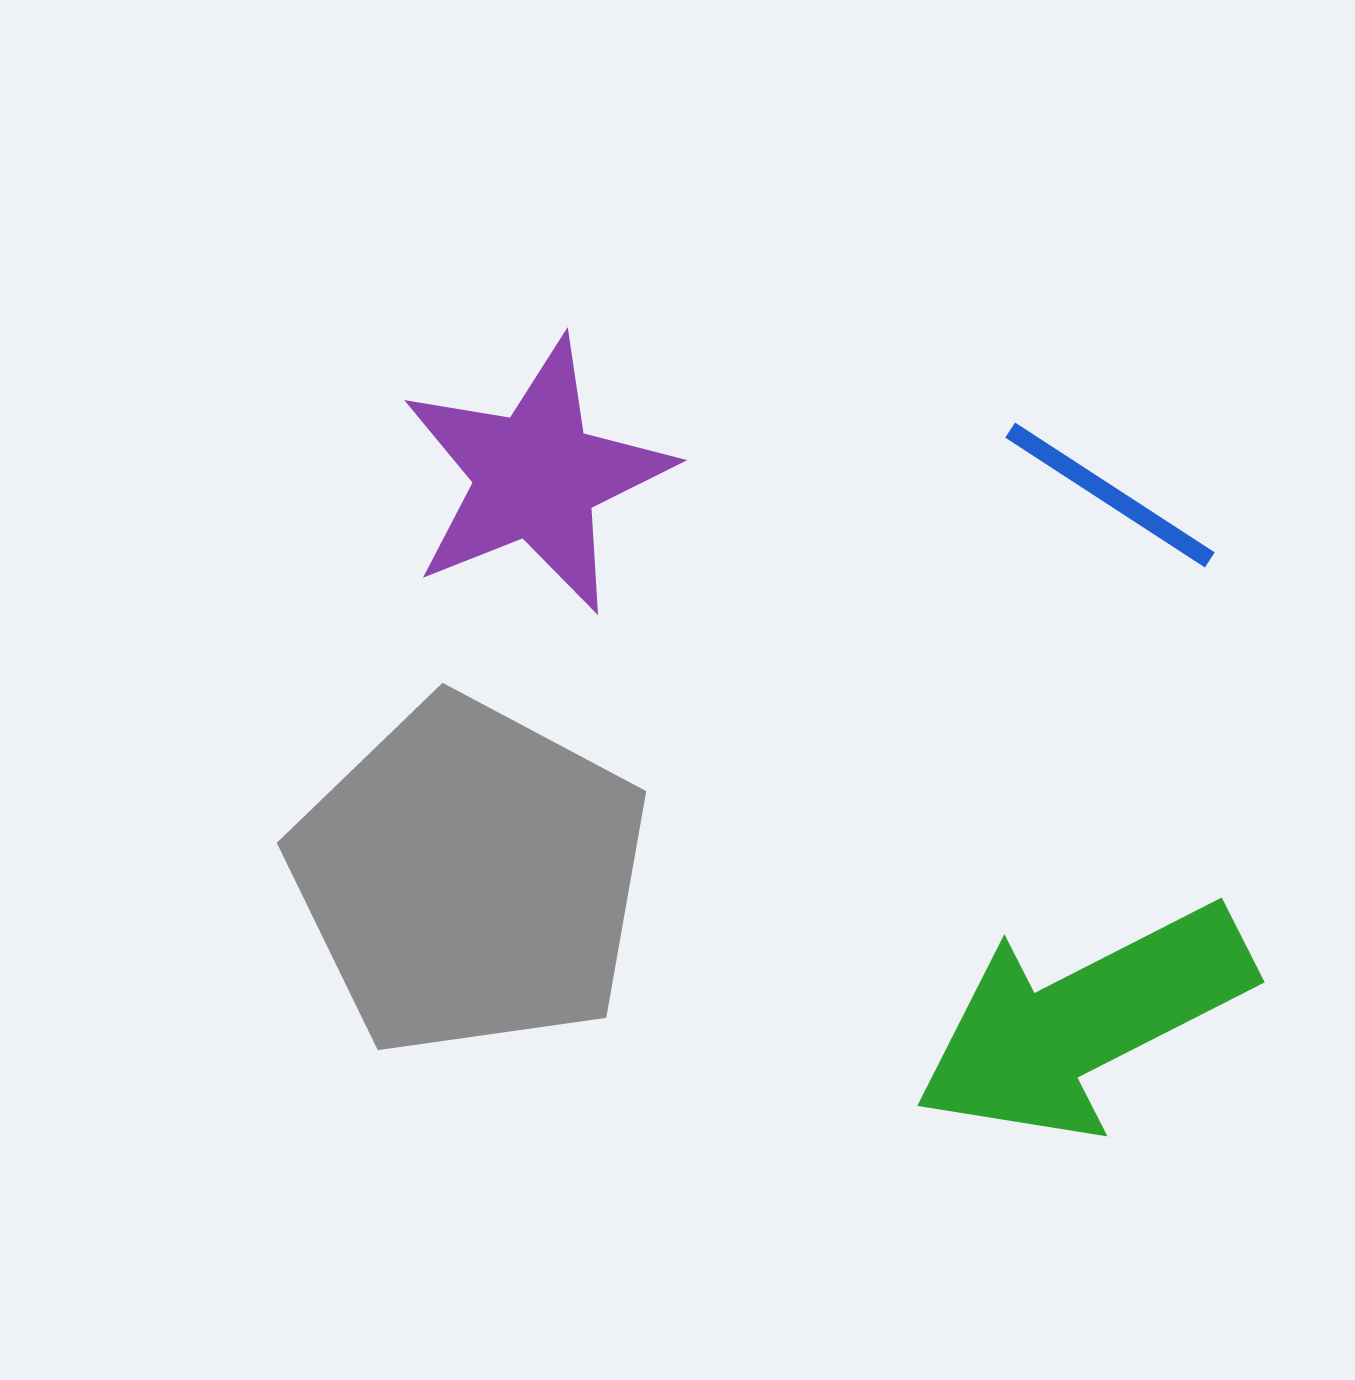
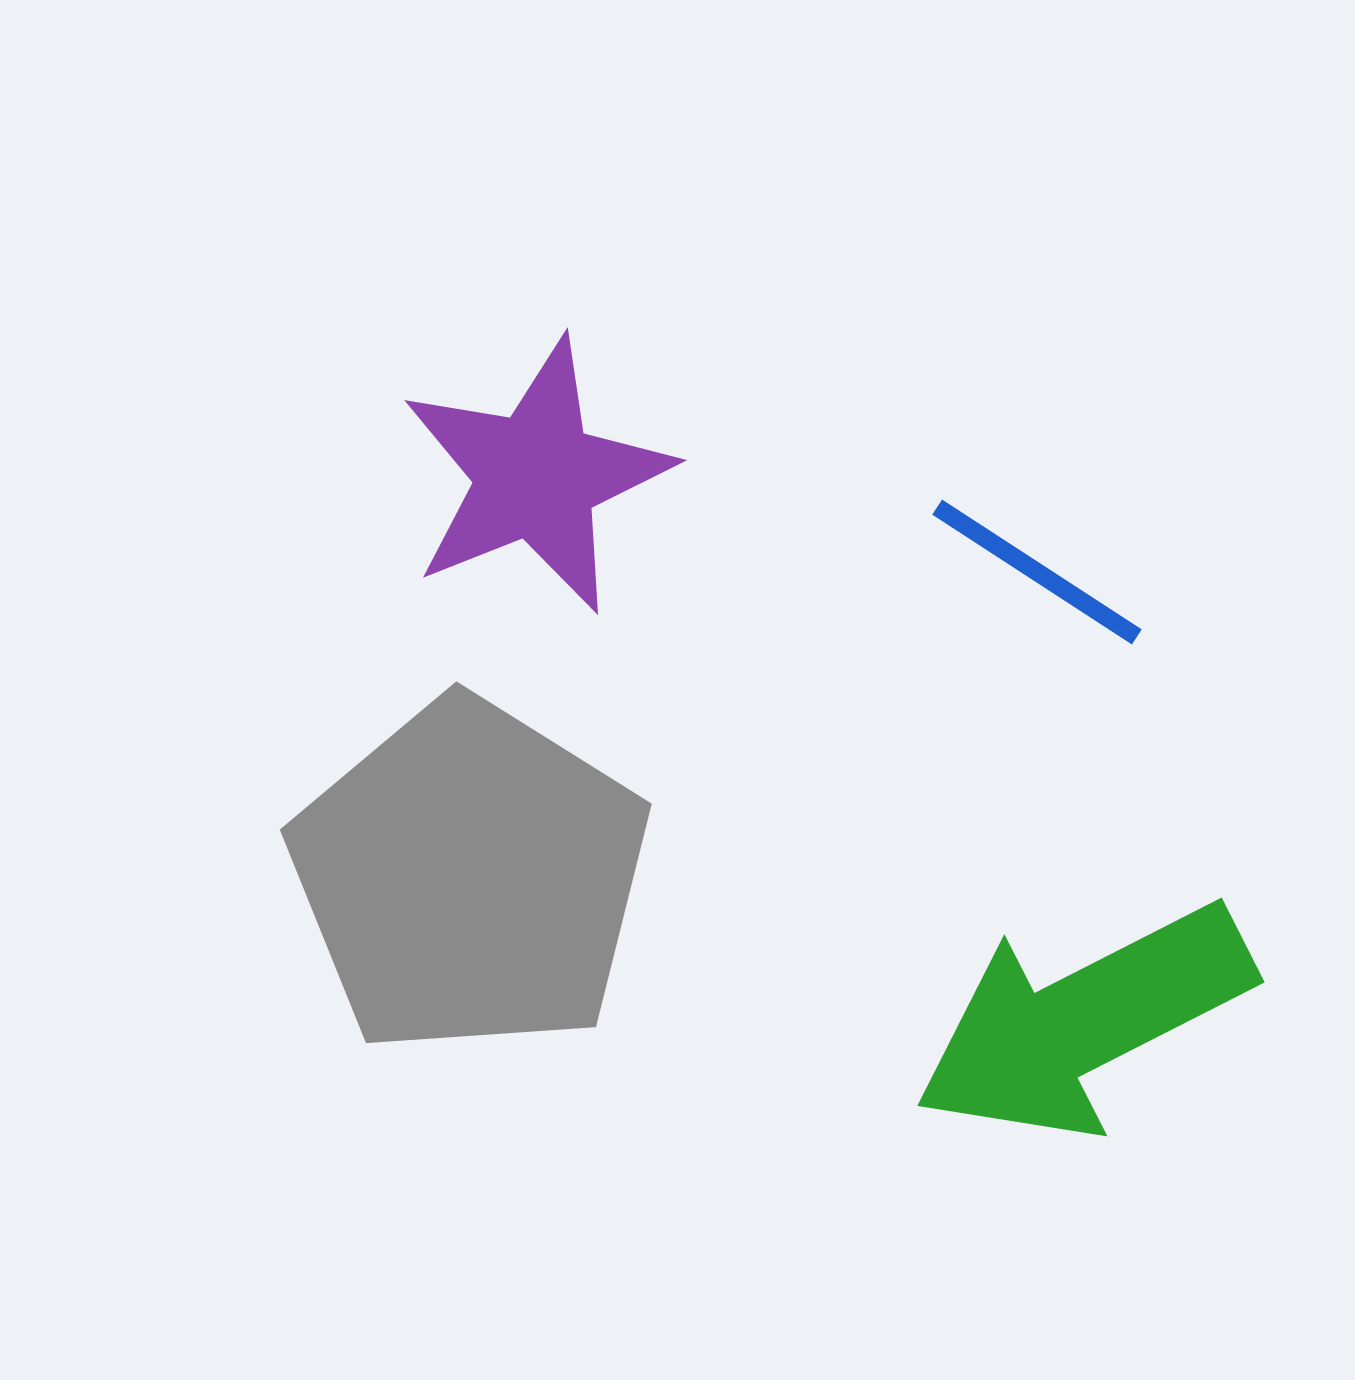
blue line: moved 73 px left, 77 px down
gray pentagon: rotated 4 degrees clockwise
